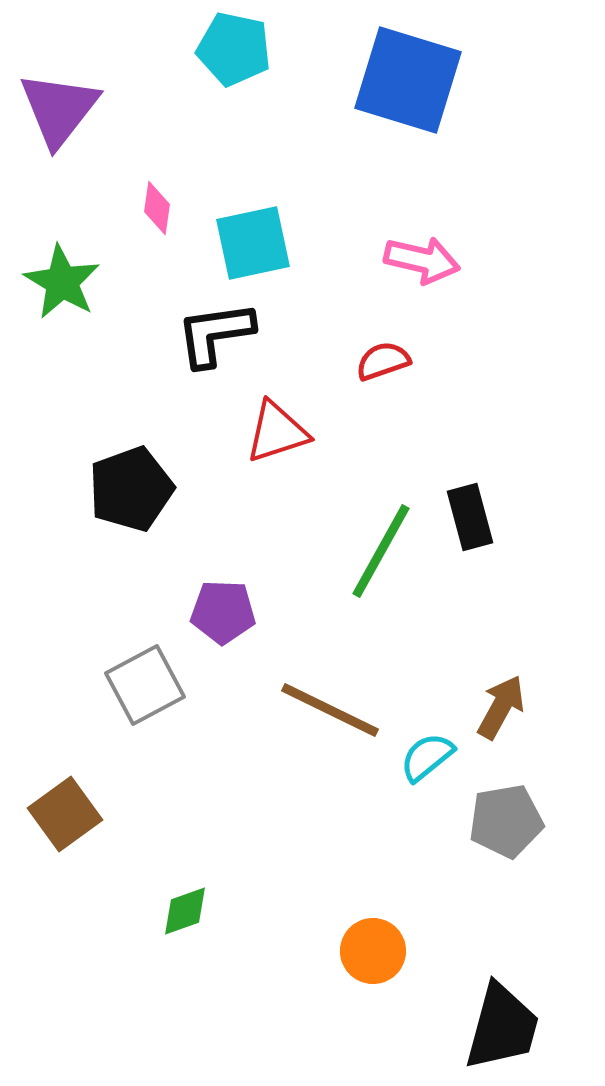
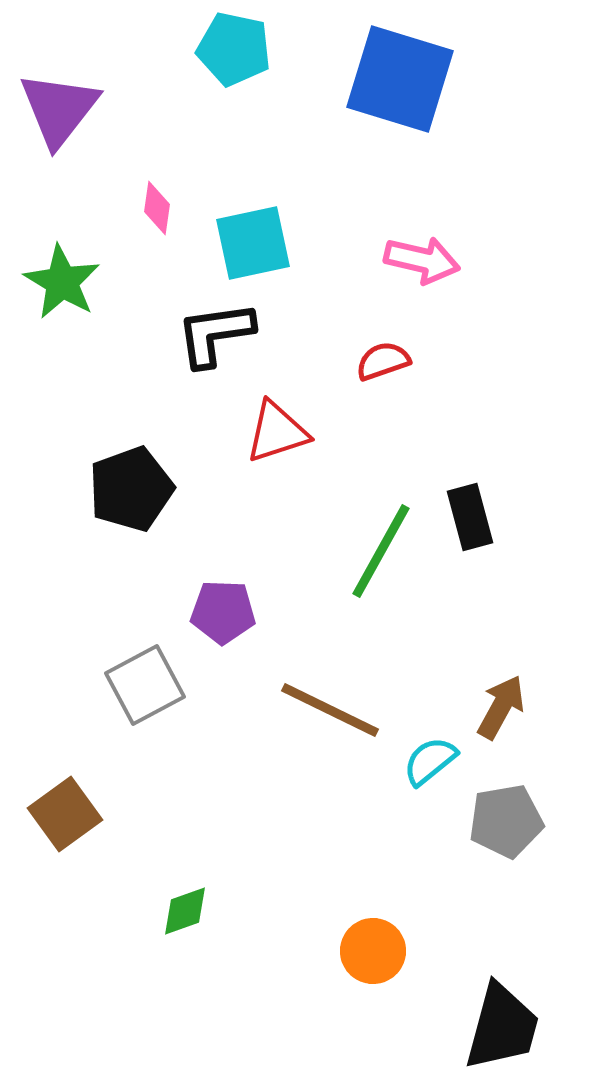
blue square: moved 8 px left, 1 px up
cyan semicircle: moved 3 px right, 4 px down
